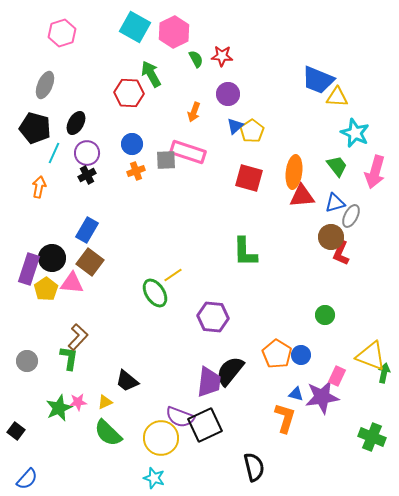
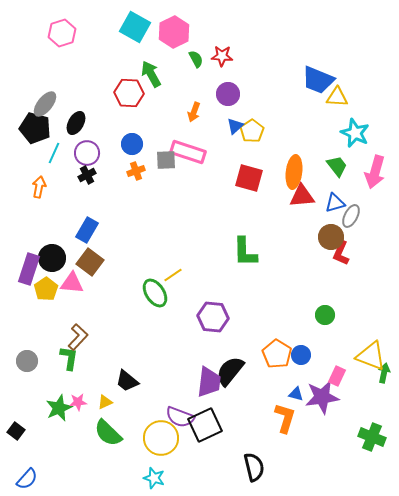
gray ellipse at (45, 85): moved 19 px down; rotated 16 degrees clockwise
